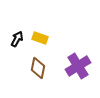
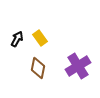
yellow rectangle: rotated 35 degrees clockwise
